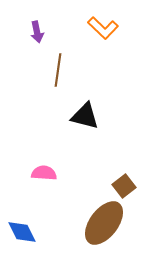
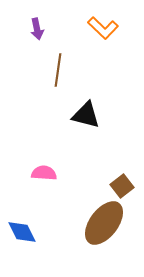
purple arrow: moved 3 px up
black triangle: moved 1 px right, 1 px up
brown square: moved 2 px left
